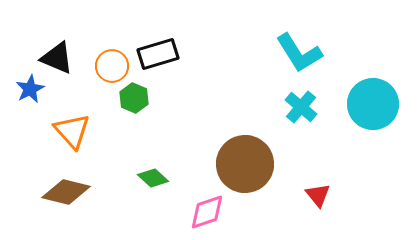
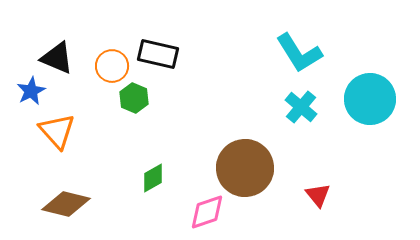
black rectangle: rotated 30 degrees clockwise
blue star: moved 1 px right, 2 px down
cyan circle: moved 3 px left, 5 px up
orange triangle: moved 15 px left
brown circle: moved 4 px down
green diamond: rotated 72 degrees counterclockwise
brown diamond: moved 12 px down
